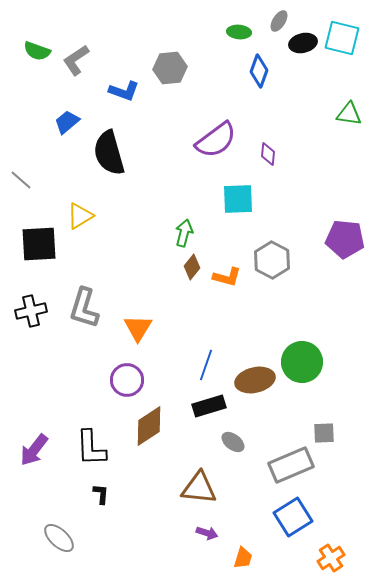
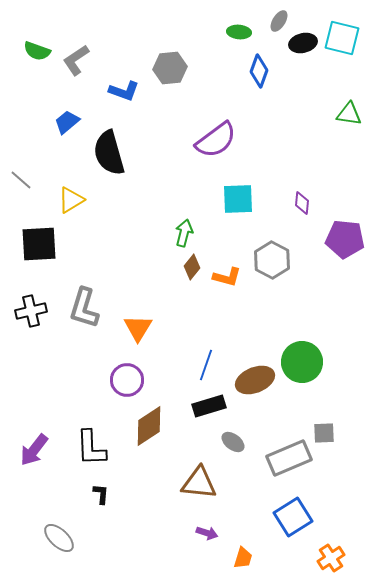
purple diamond at (268, 154): moved 34 px right, 49 px down
yellow triangle at (80, 216): moved 9 px left, 16 px up
brown ellipse at (255, 380): rotated 9 degrees counterclockwise
gray rectangle at (291, 465): moved 2 px left, 7 px up
brown triangle at (199, 488): moved 5 px up
